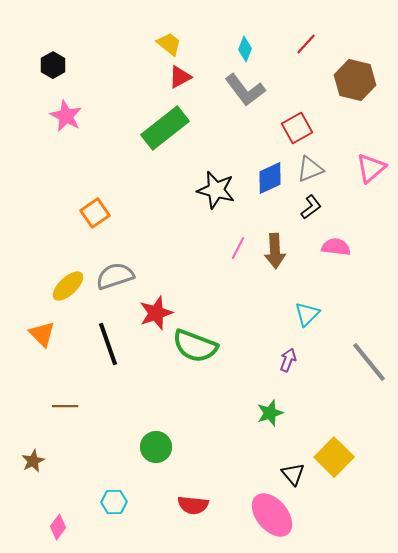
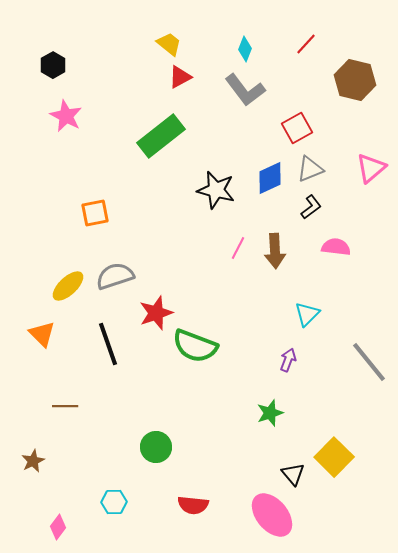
green rectangle: moved 4 px left, 8 px down
orange square: rotated 24 degrees clockwise
